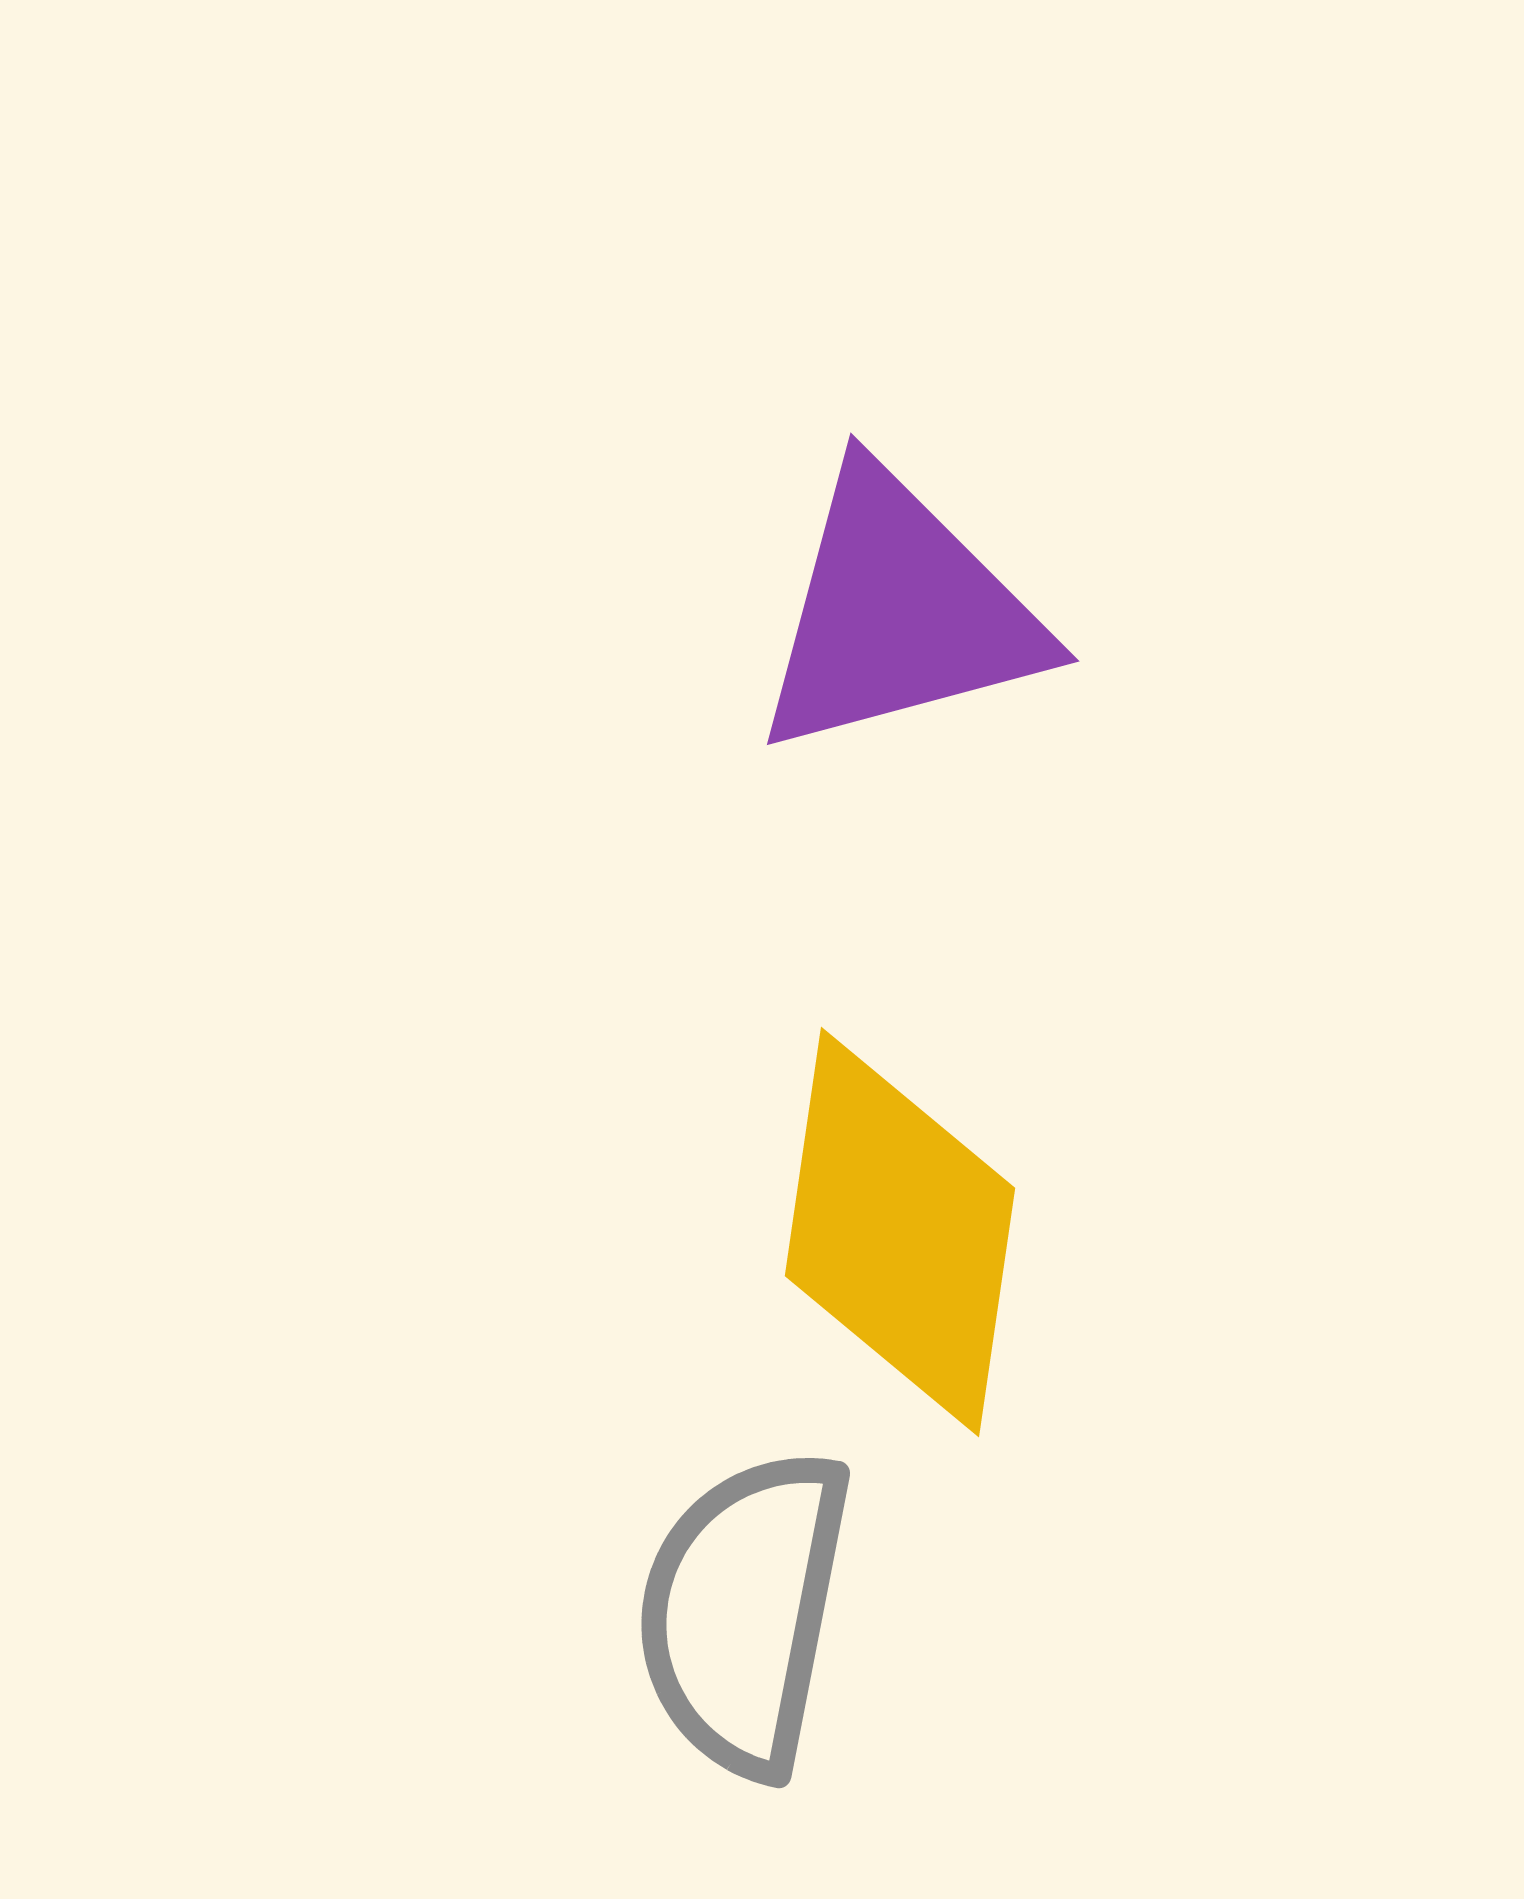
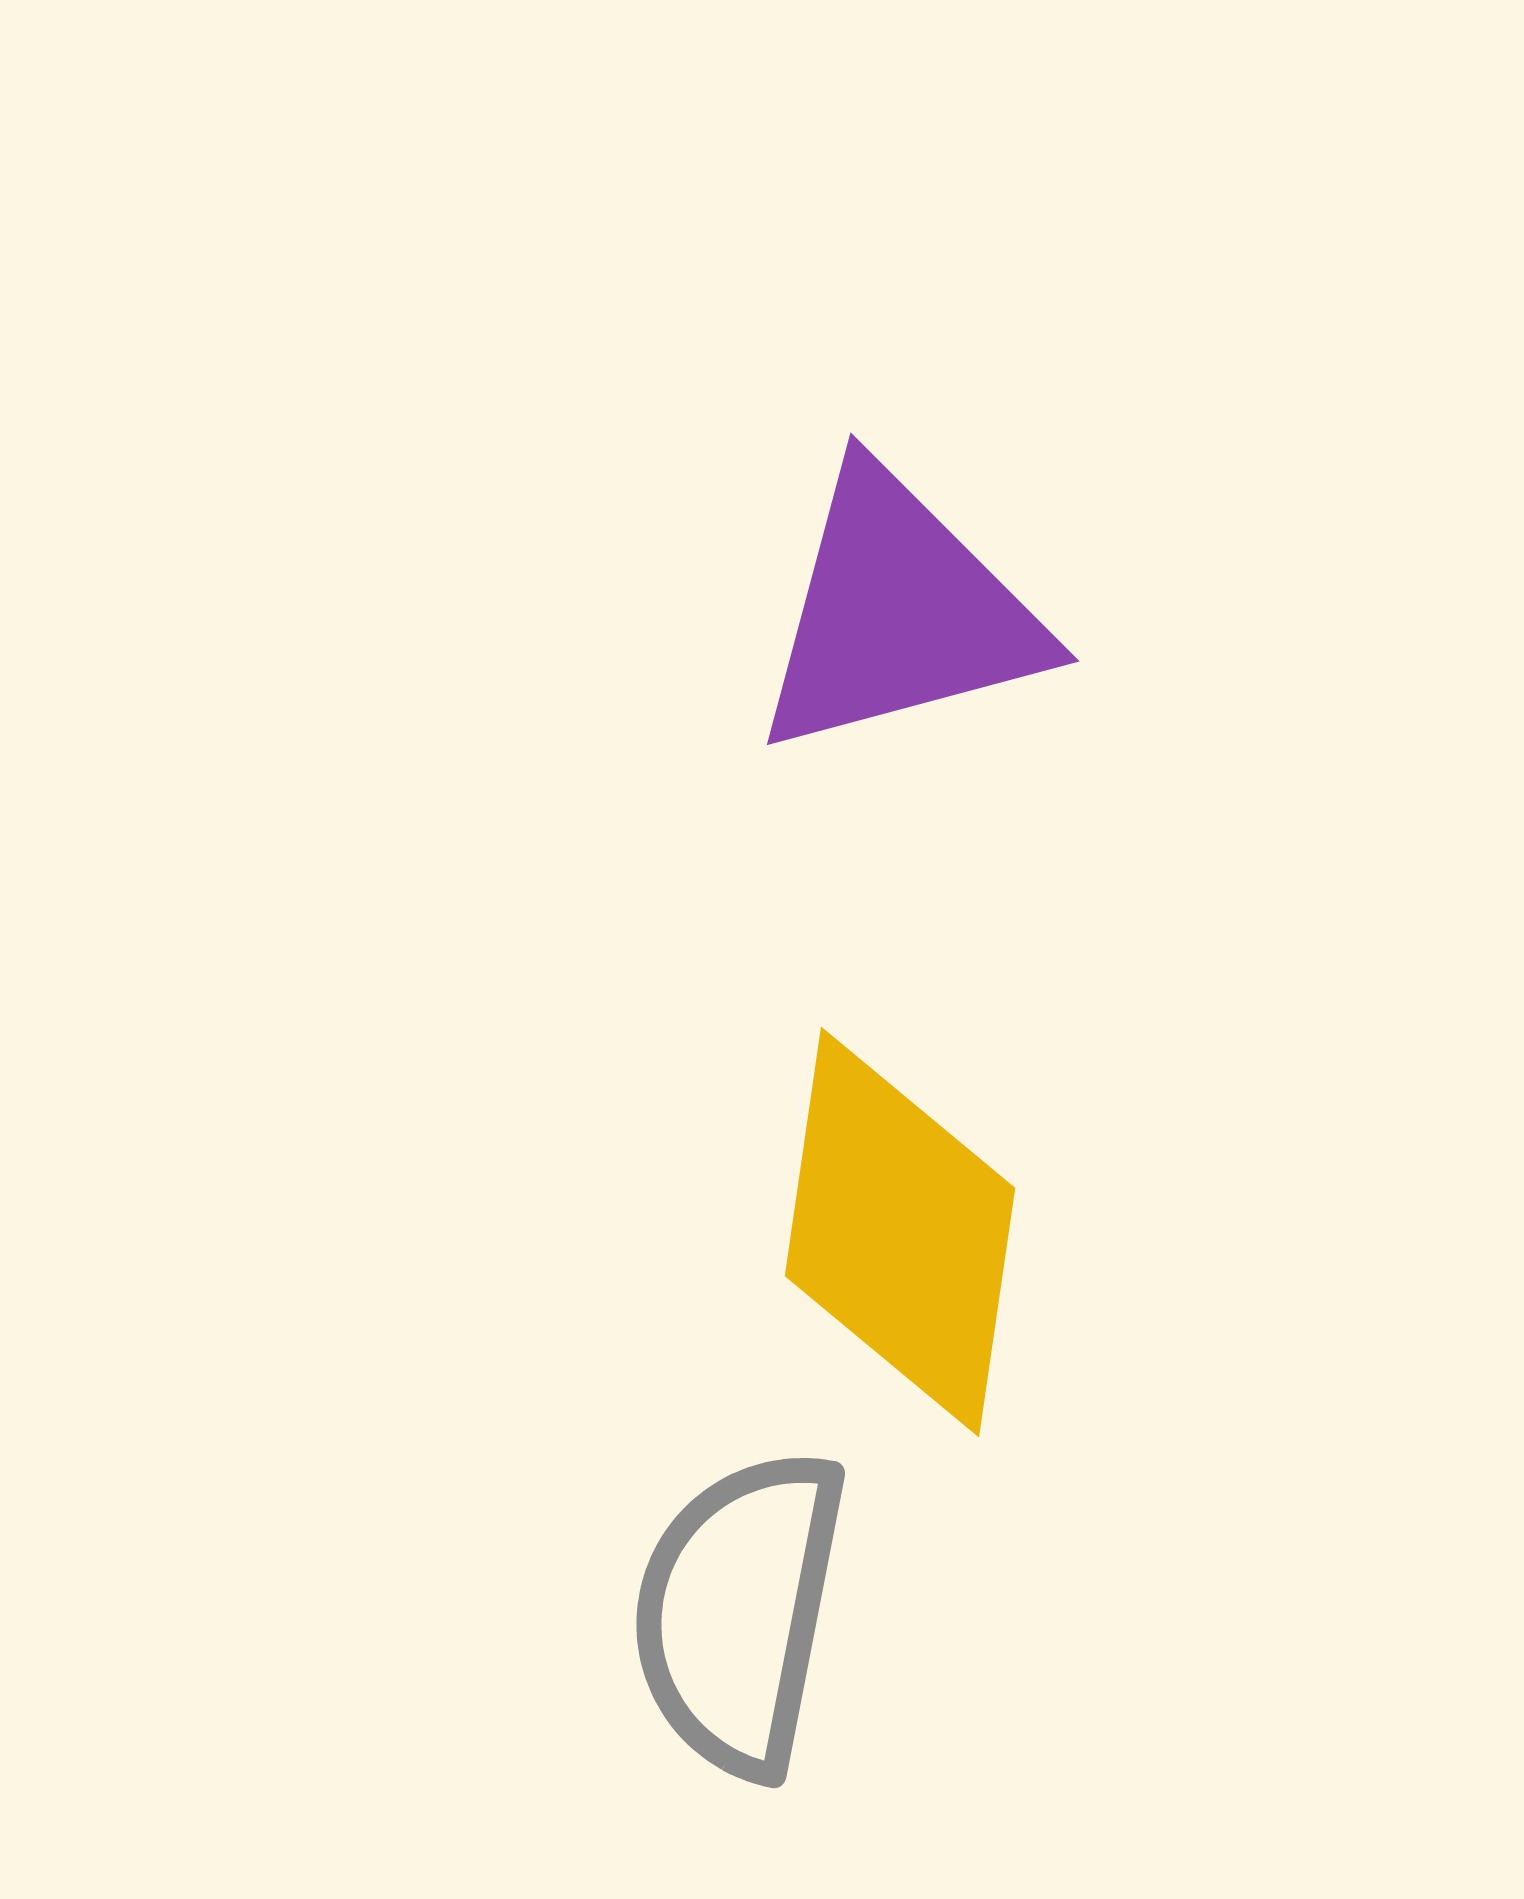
gray semicircle: moved 5 px left
